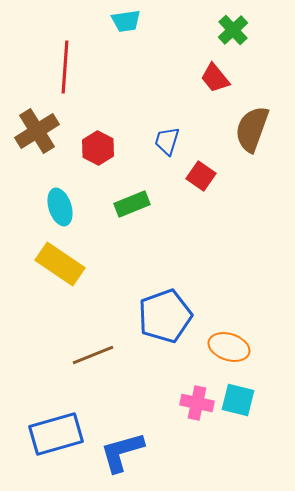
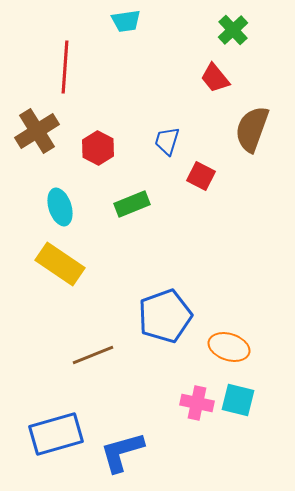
red square: rotated 8 degrees counterclockwise
